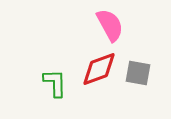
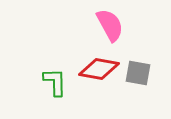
red diamond: rotated 30 degrees clockwise
green L-shape: moved 1 px up
